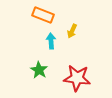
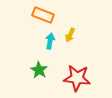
yellow arrow: moved 2 px left, 4 px down
cyan arrow: moved 1 px left; rotated 14 degrees clockwise
